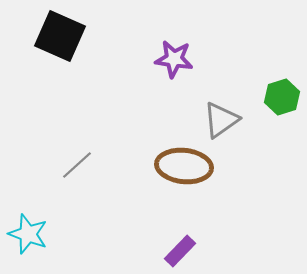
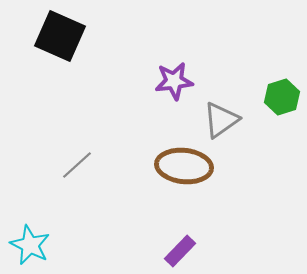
purple star: moved 22 px down; rotated 15 degrees counterclockwise
cyan star: moved 2 px right, 11 px down; rotated 6 degrees clockwise
